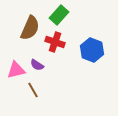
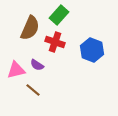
brown line: rotated 21 degrees counterclockwise
